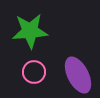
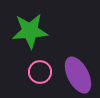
pink circle: moved 6 px right
